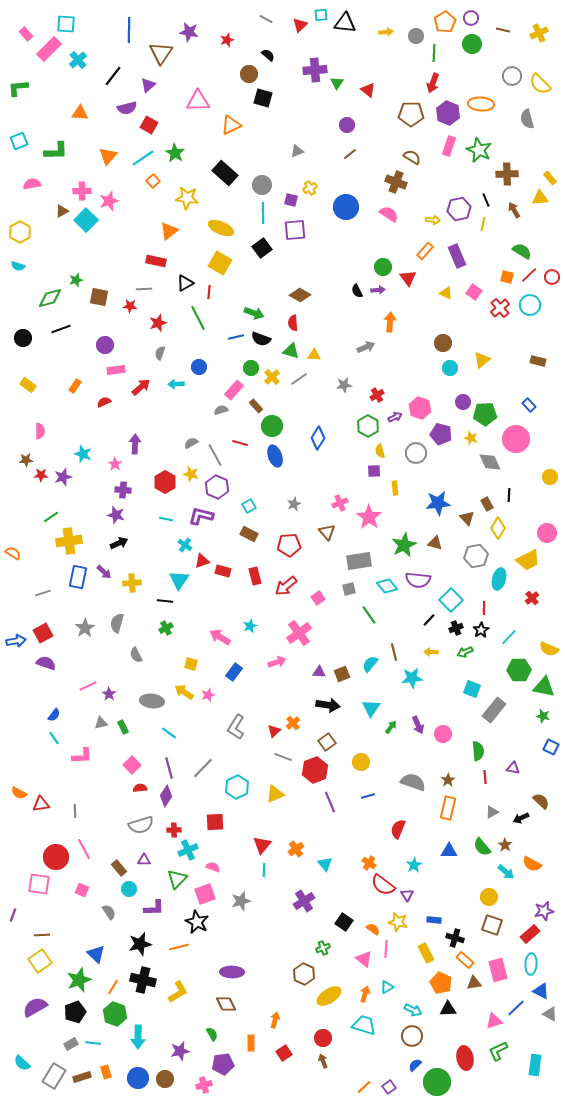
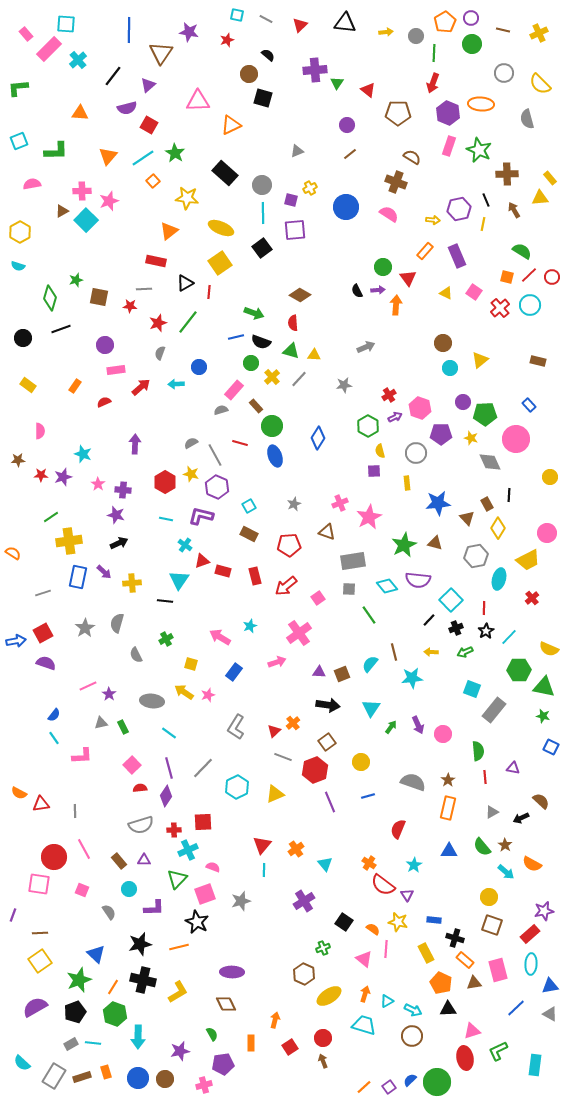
cyan square at (321, 15): moved 84 px left; rotated 16 degrees clockwise
gray circle at (512, 76): moved 8 px left, 3 px up
brown pentagon at (411, 114): moved 13 px left, 1 px up
yellow square at (220, 263): rotated 25 degrees clockwise
green diamond at (50, 298): rotated 60 degrees counterclockwise
green line at (198, 318): moved 10 px left, 4 px down; rotated 65 degrees clockwise
orange arrow at (390, 322): moved 6 px right, 17 px up
black semicircle at (261, 339): moved 3 px down
yellow triangle at (482, 360): moved 2 px left
green circle at (251, 368): moved 5 px up
gray line at (299, 379): rotated 12 degrees counterclockwise
red cross at (377, 395): moved 12 px right
purple pentagon at (441, 434): rotated 15 degrees counterclockwise
brown star at (26, 460): moved 8 px left
pink star at (115, 464): moved 17 px left, 20 px down
yellow rectangle at (395, 488): moved 12 px right, 5 px up
pink star at (369, 517): rotated 10 degrees clockwise
brown triangle at (327, 532): rotated 30 degrees counterclockwise
gray rectangle at (359, 561): moved 6 px left
gray square at (349, 589): rotated 16 degrees clockwise
green cross at (166, 628): moved 11 px down
black star at (481, 630): moved 5 px right, 1 px down
red square at (215, 822): moved 12 px left
red circle at (56, 857): moved 2 px left
brown rectangle at (119, 868): moved 7 px up
brown line at (42, 935): moved 2 px left, 2 px up
cyan triangle at (387, 987): moved 14 px down
blue triangle at (541, 991): moved 9 px right, 5 px up; rotated 36 degrees counterclockwise
pink triangle at (494, 1021): moved 22 px left, 10 px down
red square at (284, 1053): moved 6 px right, 6 px up
blue semicircle at (415, 1065): moved 5 px left, 15 px down
